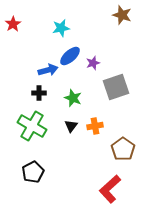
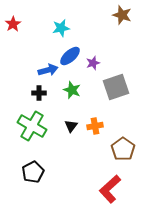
green star: moved 1 px left, 8 px up
